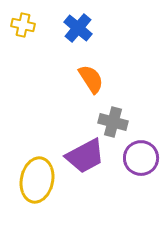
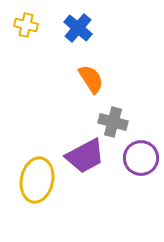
yellow cross: moved 3 px right
